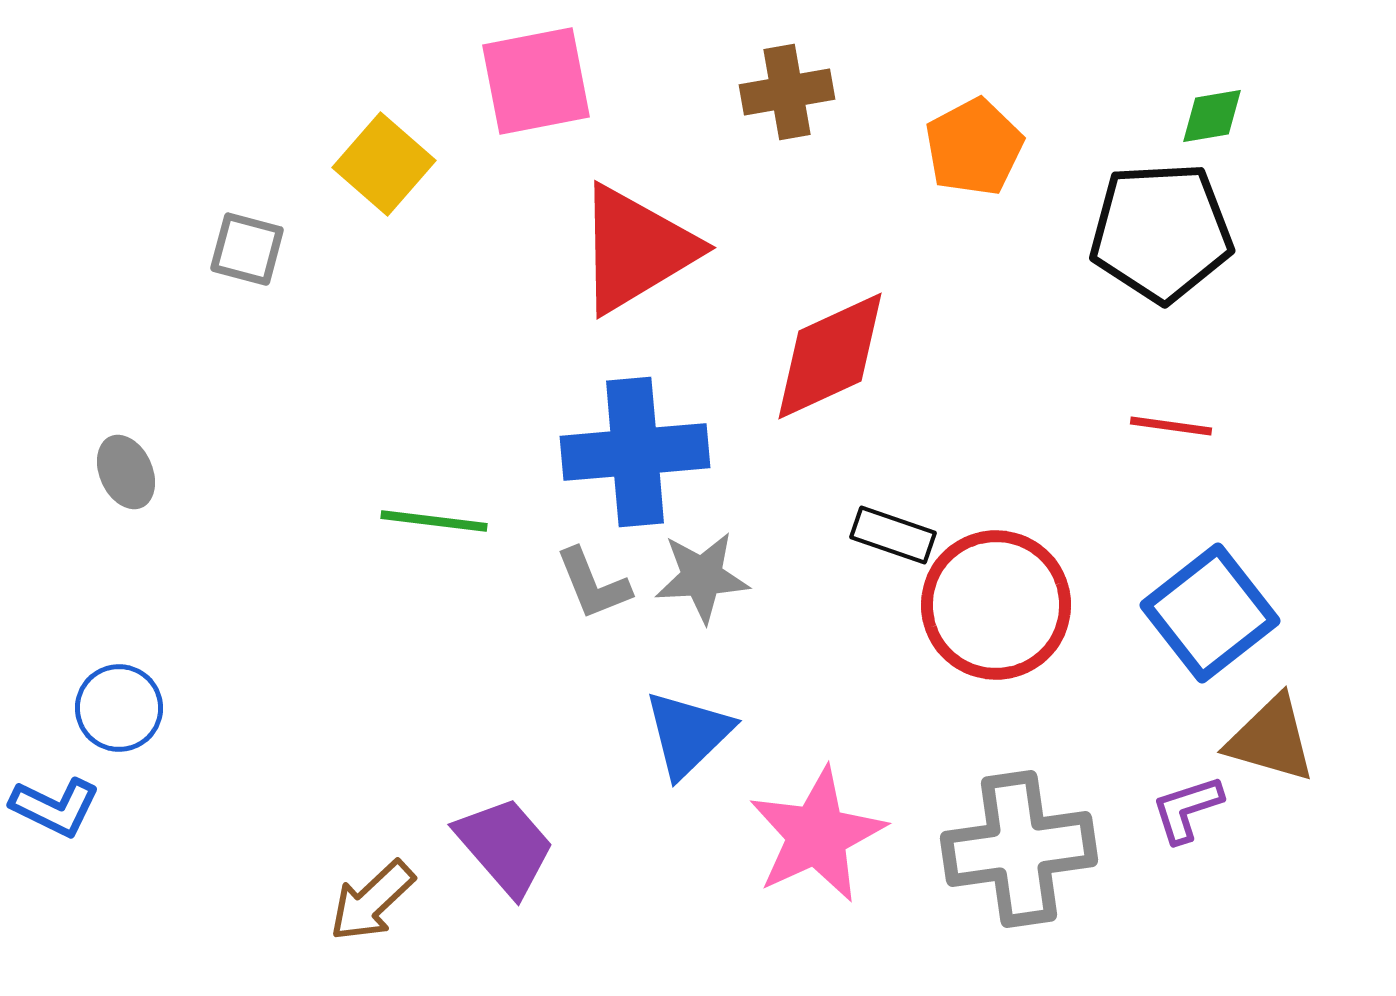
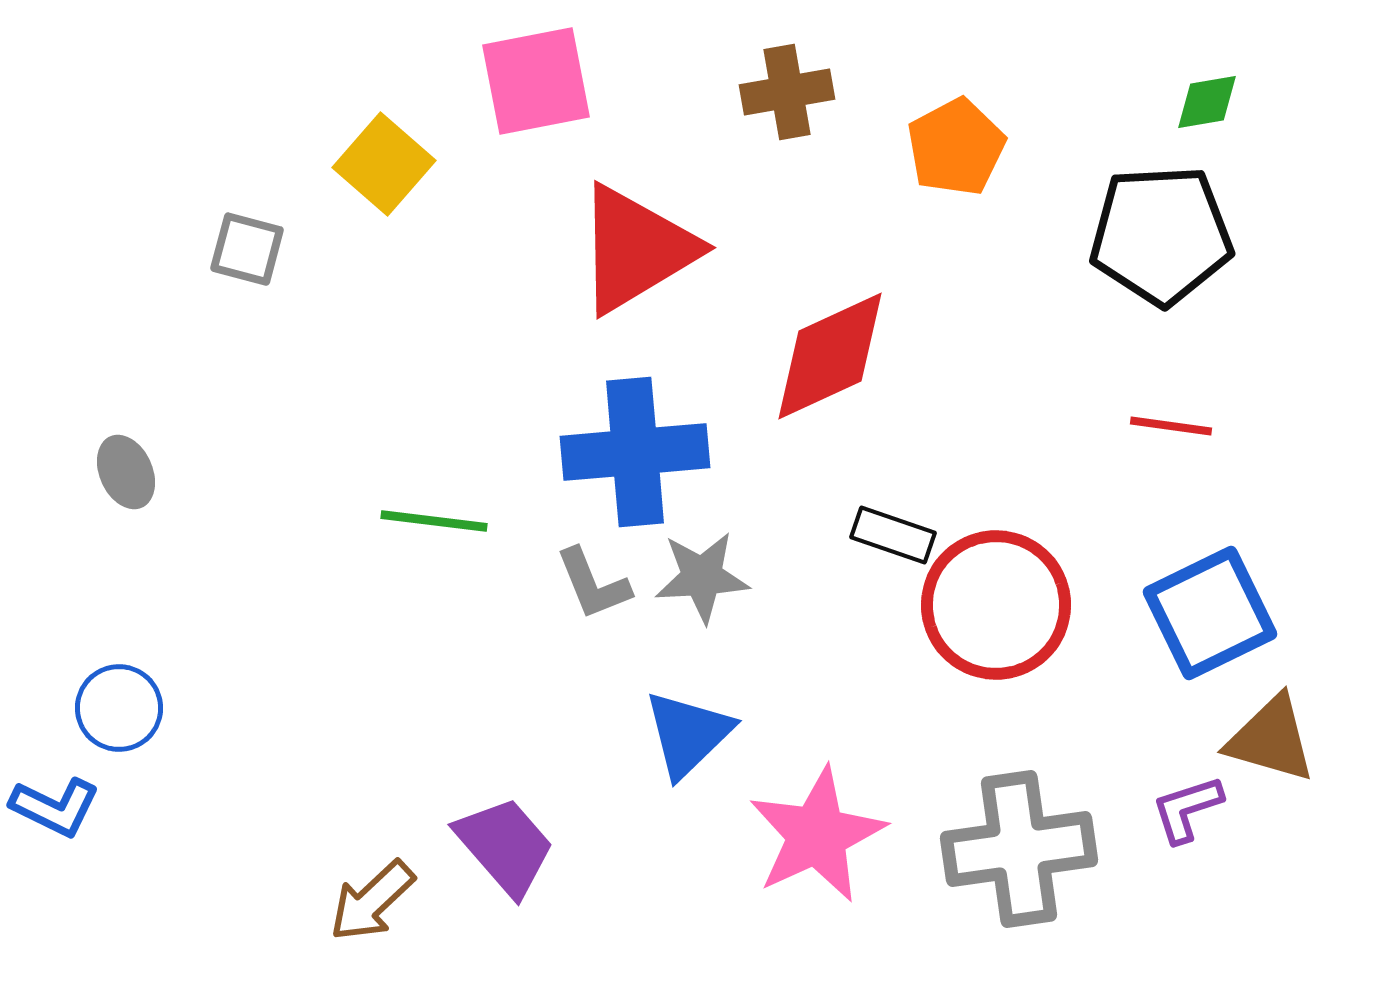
green diamond: moved 5 px left, 14 px up
orange pentagon: moved 18 px left
black pentagon: moved 3 px down
blue square: rotated 12 degrees clockwise
